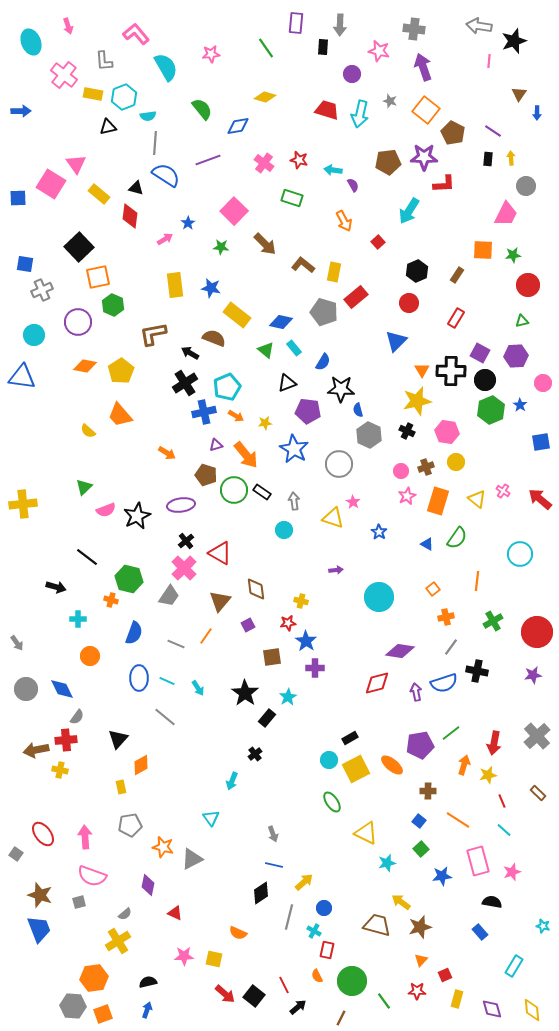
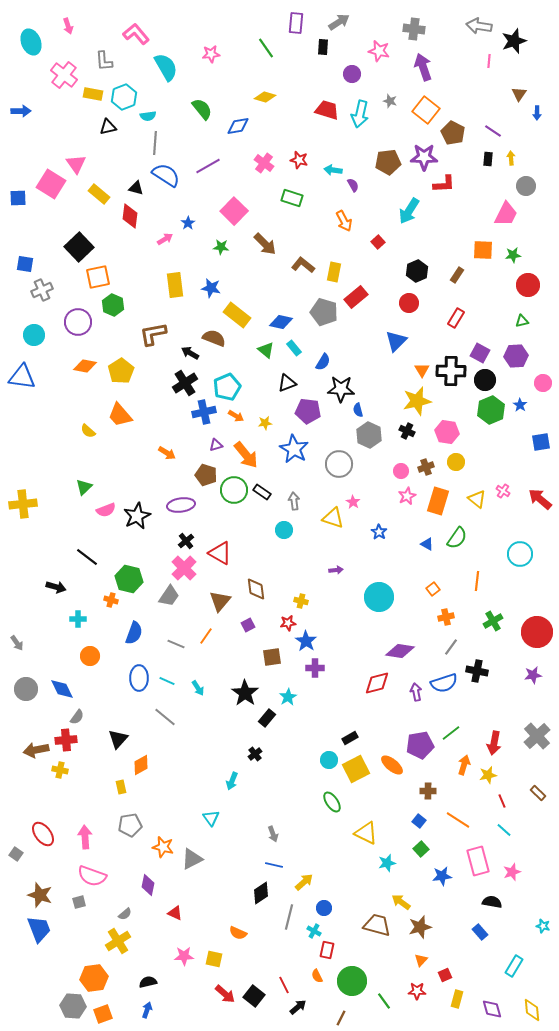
gray arrow at (340, 25): moved 1 px left, 3 px up; rotated 125 degrees counterclockwise
purple line at (208, 160): moved 6 px down; rotated 10 degrees counterclockwise
